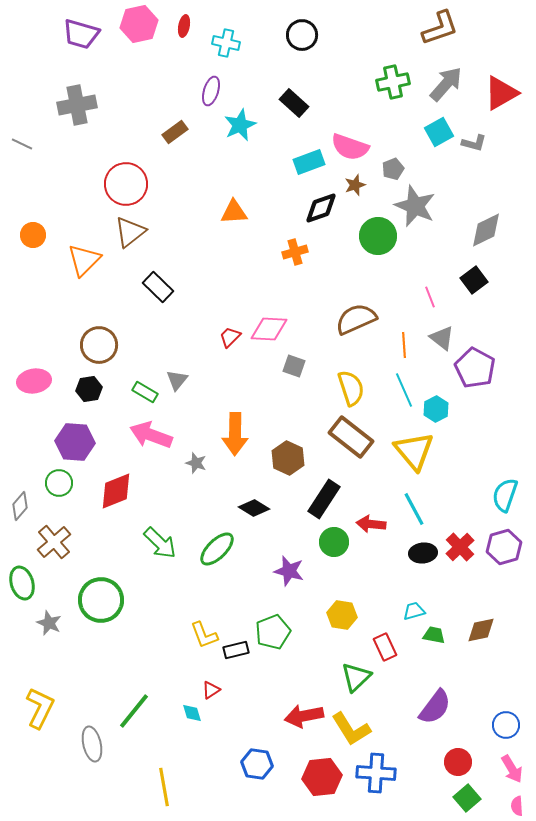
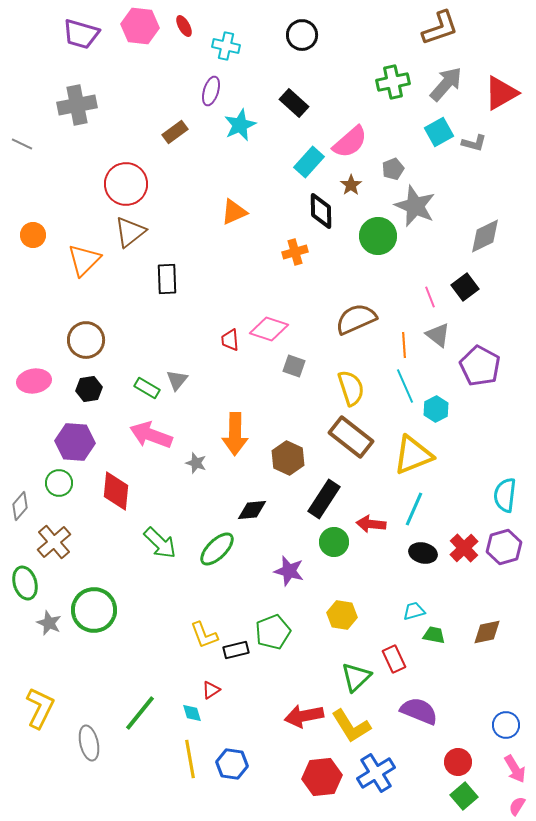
pink hexagon at (139, 24): moved 1 px right, 2 px down; rotated 18 degrees clockwise
red ellipse at (184, 26): rotated 40 degrees counterclockwise
cyan cross at (226, 43): moved 3 px down
pink semicircle at (350, 147): moved 5 px up; rotated 60 degrees counterclockwise
cyan rectangle at (309, 162): rotated 28 degrees counterclockwise
brown star at (355, 185): moved 4 px left; rotated 15 degrees counterclockwise
black diamond at (321, 208): moved 3 px down; rotated 72 degrees counterclockwise
orange triangle at (234, 212): rotated 20 degrees counterclockwise
gray diamond at (486, 230): moved 1 px left, 6 px down
black square at (474, 280): moved 9 px left, 7 px down
black rectangle at (158, 287): moved 9 px right, 8 px up; rotated 44 degrees clockwise
pink diamond at (269, 329): rotated 15 degrees clockwise
red trapezoid at (230, 337): moved 3 px down; rotated 50 degrees counterclockwise
gray triangle at (442, 338): moved 4 px left, 3 px up
brown circle at (99, 345): moved 13 px left, 5 px up
purple pentagon at (475, 368): moved 5 px right, 2 px up
cyan line at (404, 390): moved 1 px right, 4 px up
green rectangle at (145, 392): moved 2 px right, 4 px up
yellow triangle at (414, 451): moved 1 px left, 4 px down; rotated 48 degrees clockwise
red diamond at (116, 491): rotated 63 degrees counterclockwise
cyan semicircle at (505, 495): rotated 12 degrees counterclockwise
black diamond at (254, 508): moved 2 px left, 2 px down; rotated 36 degrees counterclockwise
cyan line at (414, 509): rotated 52 degrees clockwise
red cross at (460, 547): moved 4 px right, 1 px down
black ellipse at (423, 553): rotated 20 degrees clockwise
green ellipse at (22, 583): moved 3 px right
green circle at (101, 600): moved 7 px left, 10 px down
brown diamond at (481, 630): moved 6 px right, 2 px down
red rectangle at (385, 647): moved 9 px right, 12 px down
purple semicircle at (435, 707): moved 16 px left, 4 px down; rotated 105 degrees counterclockwise
green line at (134, 711): moved 6 px right, 2 px down
yellow L-shape at (351, 729): moved 3 px up
gray ellipse at (92, 744): moved 3 px left, 1 px up
blue hexagon at (257, 764): moved 25 px left
pink arrow at (512, 769): moved 3 px right
blue cross at (376, 773): rotated 36 degrees counterclockwise
yellow line at (164, 787): moved 26 px right, 28 px up
green square at (467, 798): moved 3 px left, 2 px up
pink semicircle at (517, 806): rotated 36 degrees clockwise
